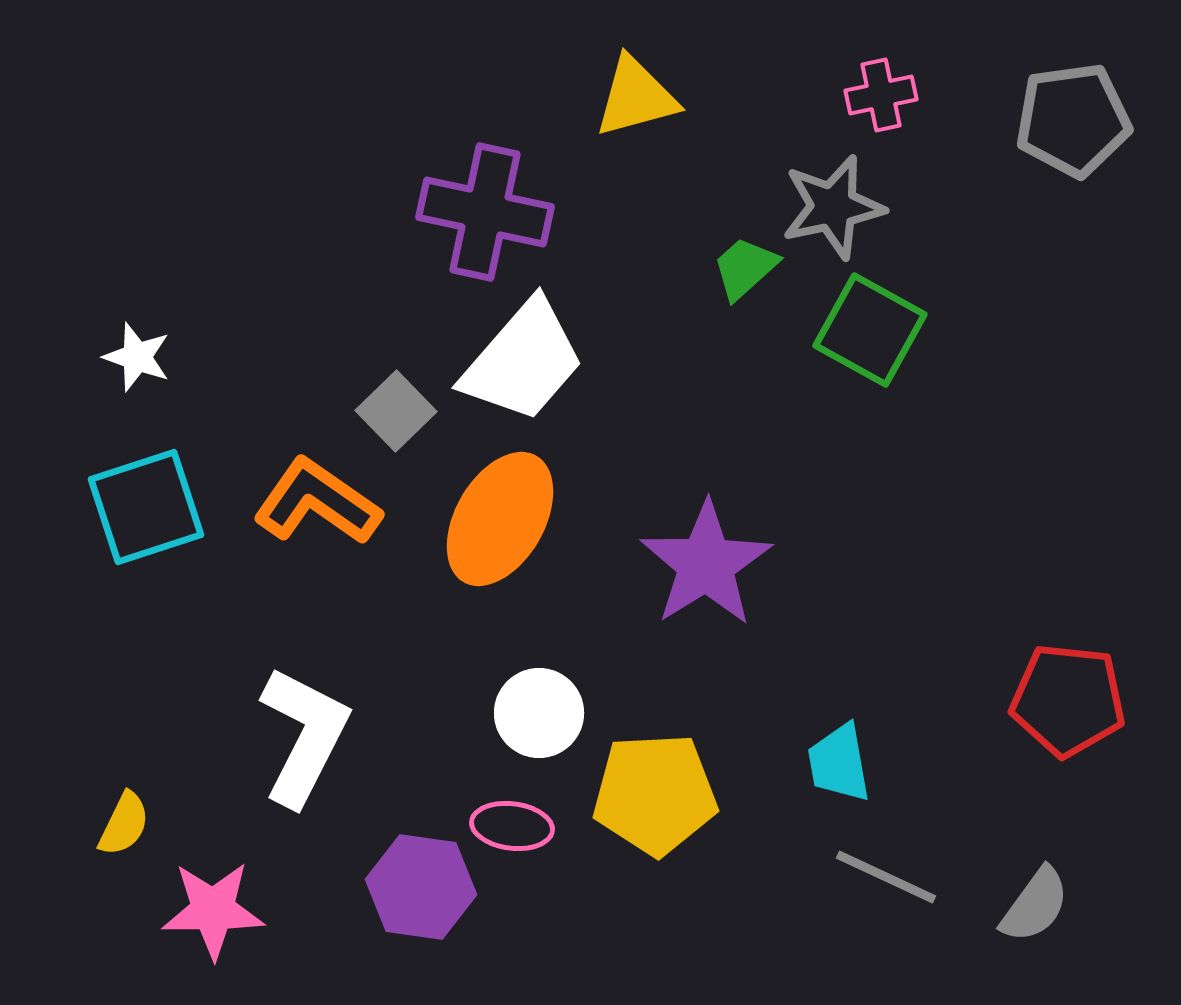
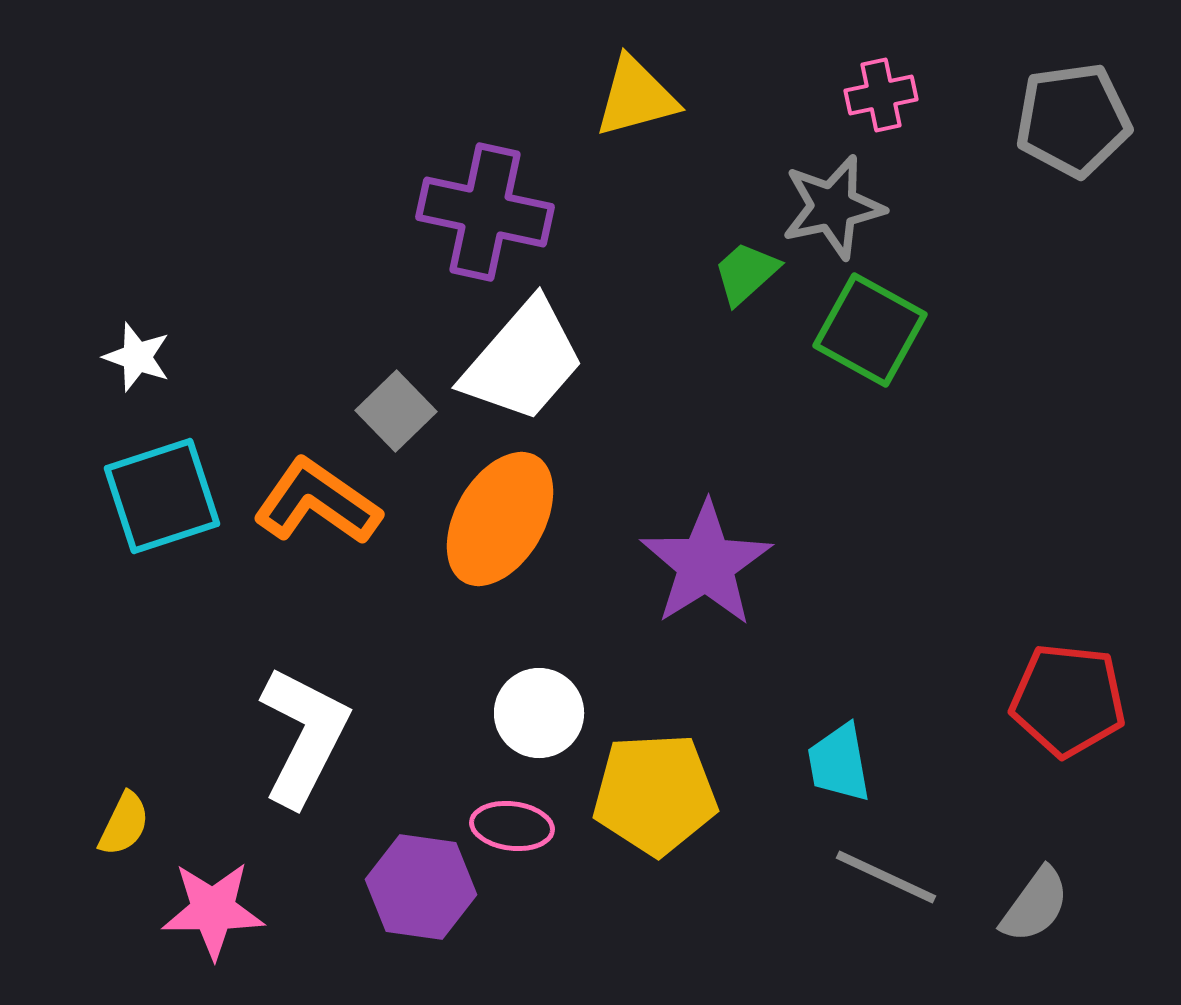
green trapezoid: moved 1 px right, 5 px down
cyan square: moved 16 px right, 11 px up
